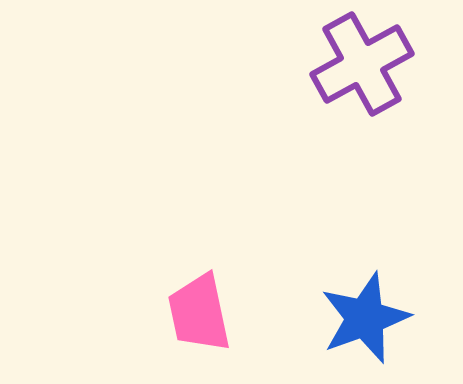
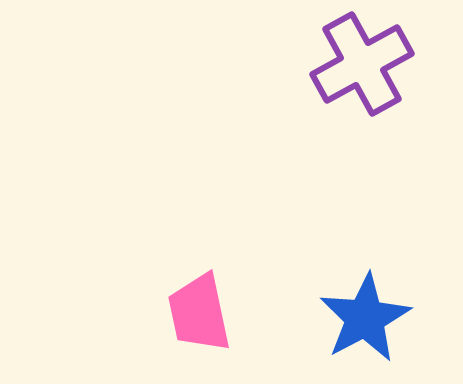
blue star: rotated 8 degrees counterclockwise
